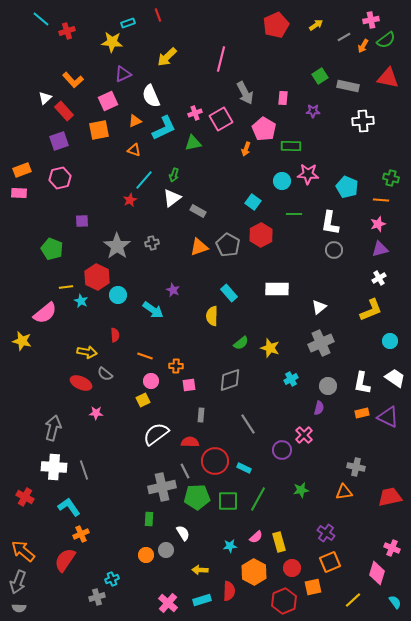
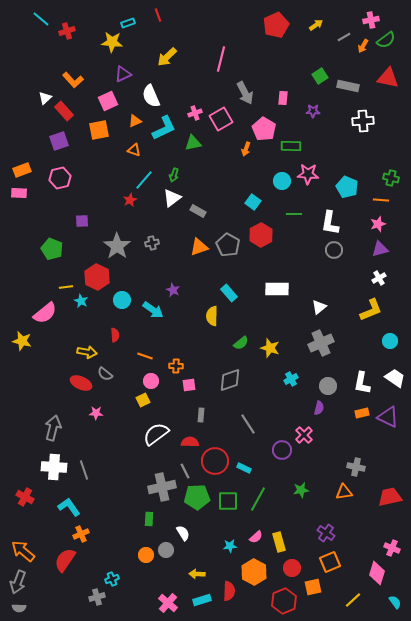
cyan circle at (118, 295): moved 4 px right, 5 px down
yellow arrow at (200, 570): moved 3 px left, 4 px down
